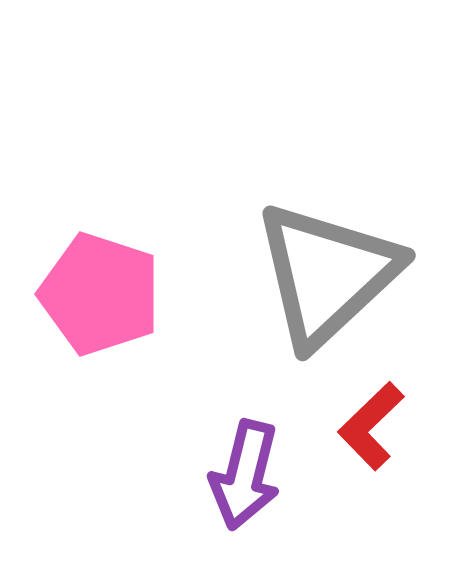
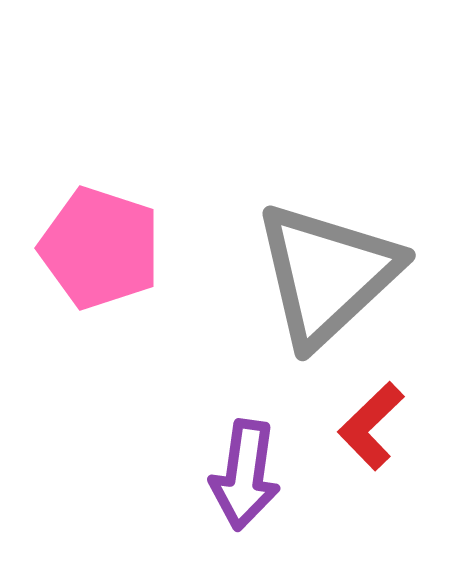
pink pentagon: moved 46 px up
purple arrow: rotated 6 degrees counterclockwise
